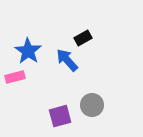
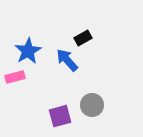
blue star: rotated 8 degrees clockwise
